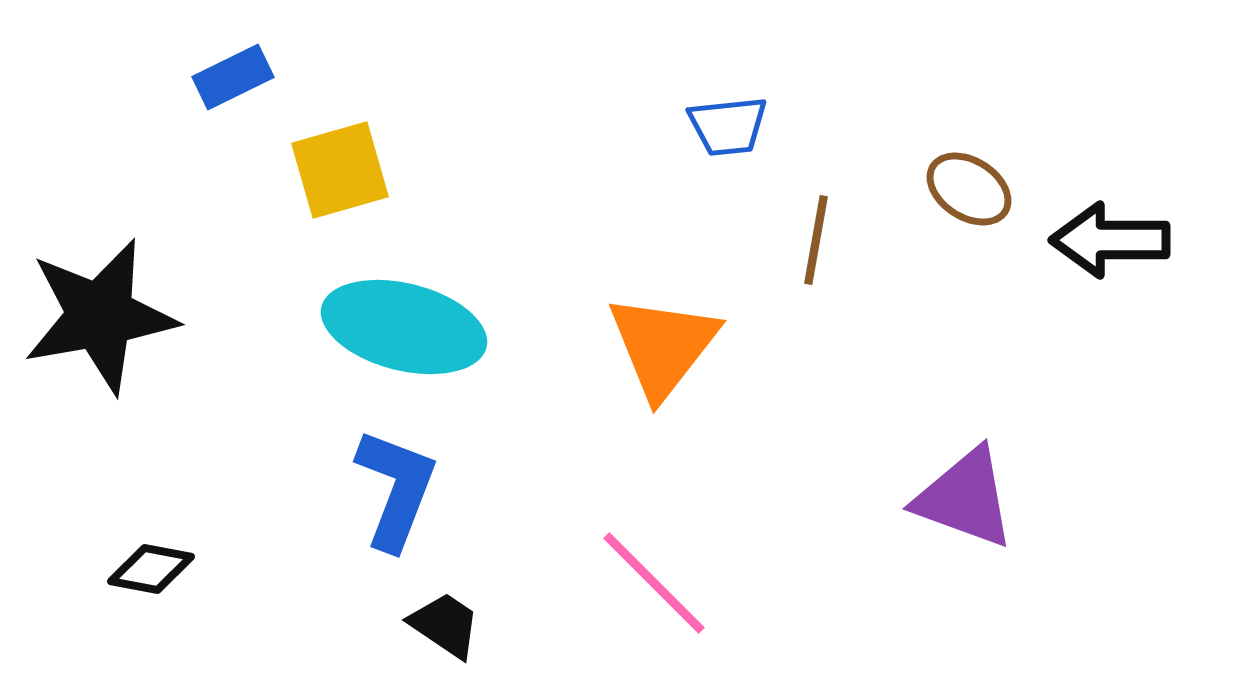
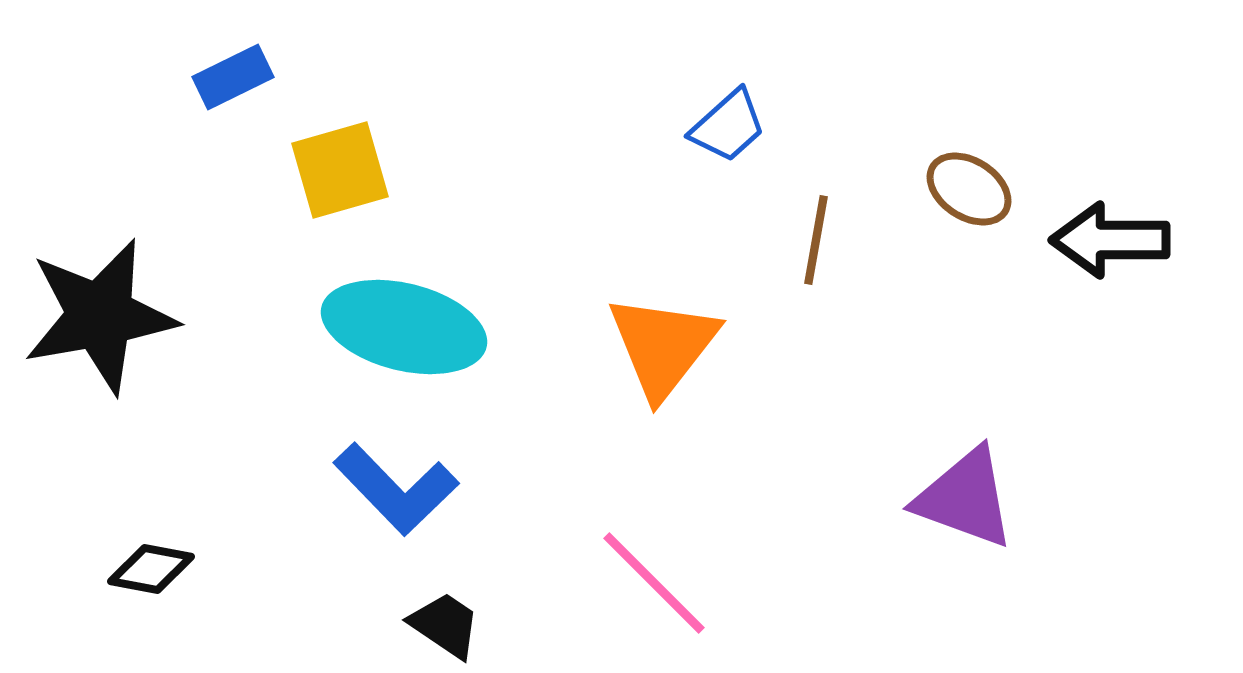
blue trapezoid: rotated 36 degrees counterclockwise
blue L-shape: rotated 115 degrees clockwise
